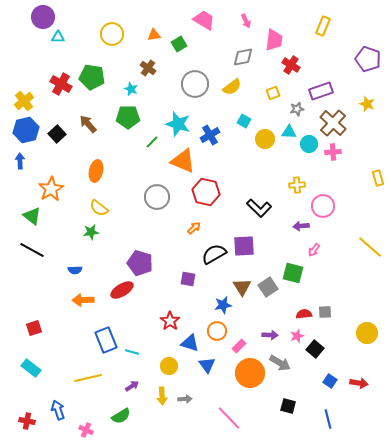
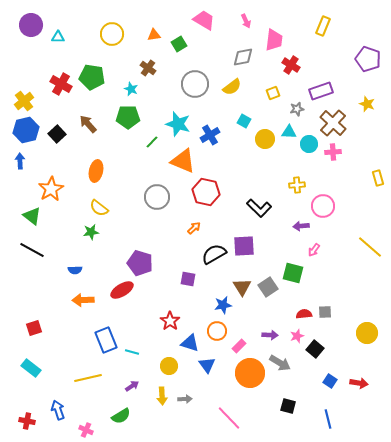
purple circle at (43, 17): moved 12 px left, 8 px down
